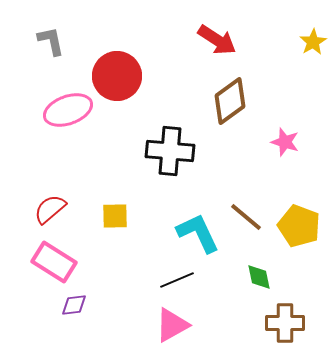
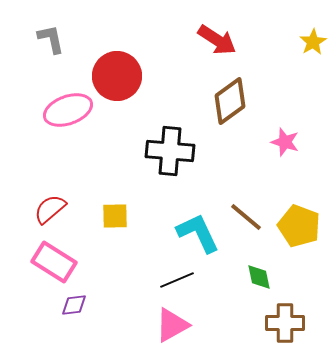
gray L-shape: moved 2 px up
